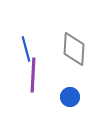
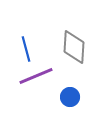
gray diamond: moved 2 px up
purple line: moved 3 px right, 1 px down; rotated 64 degrees clockwise
